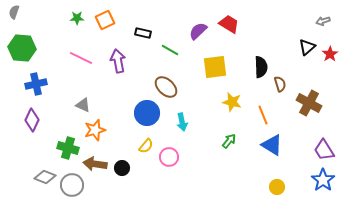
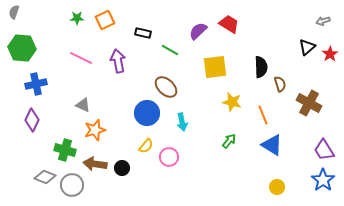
green cross: moved 3 px left, 2 px down
